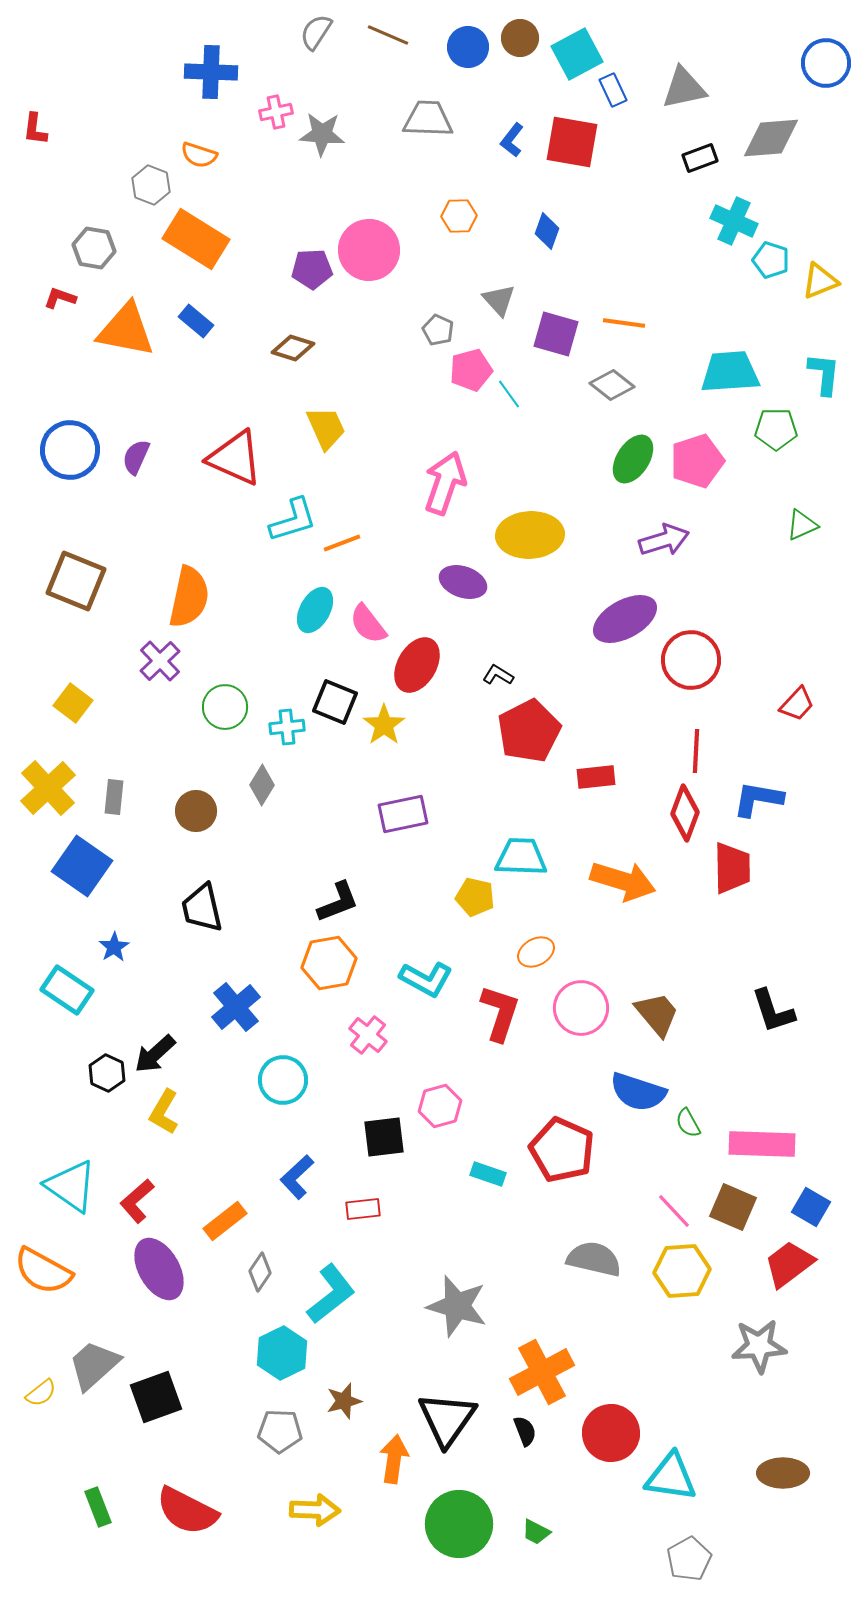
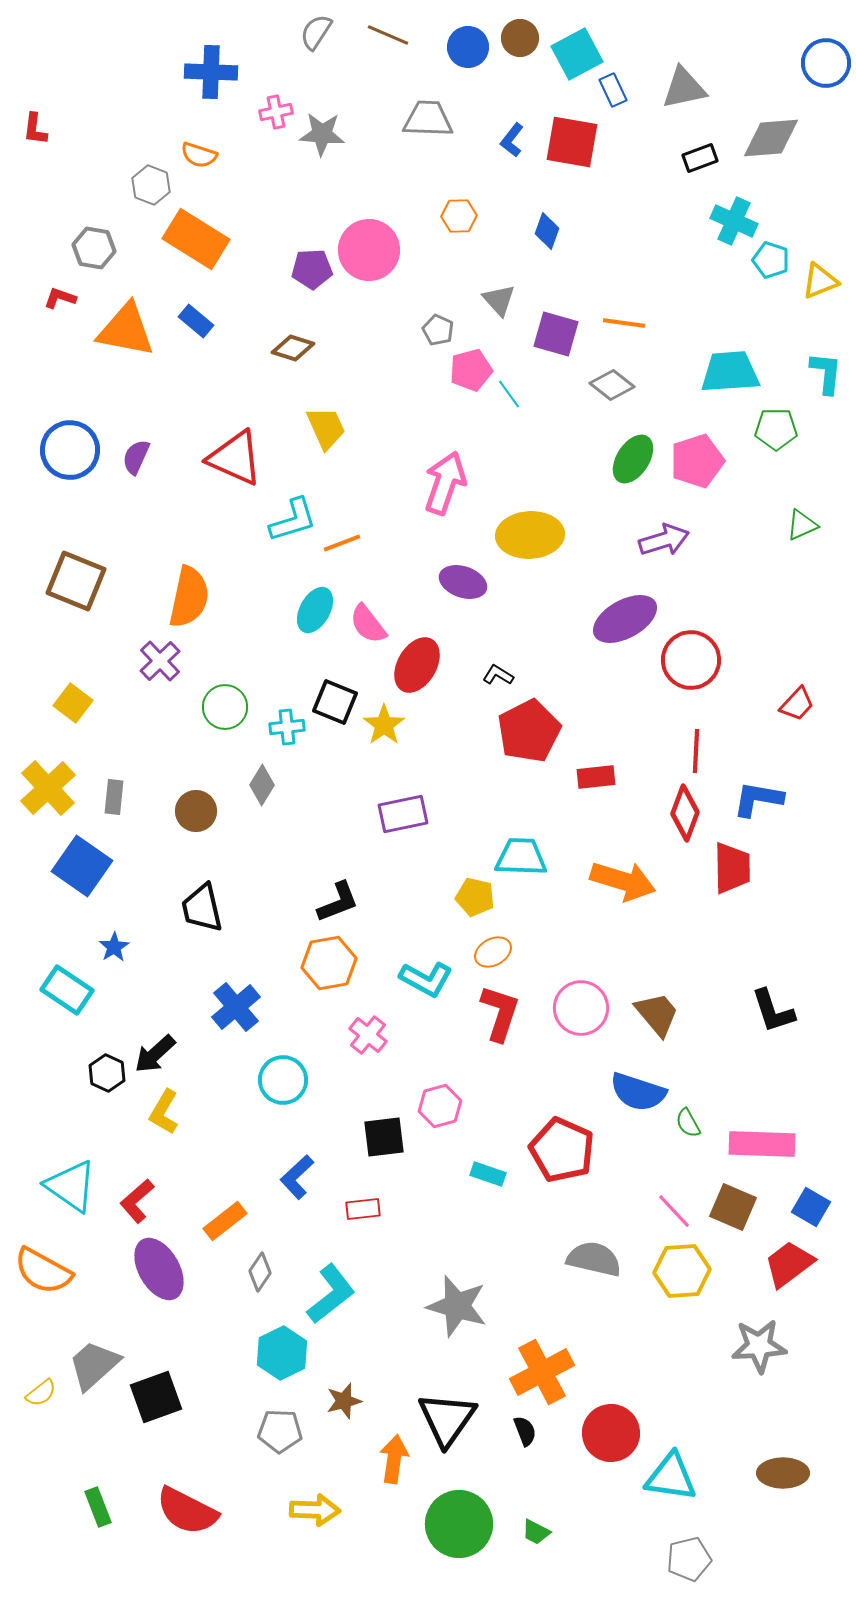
cyan L-shape at (824, 374): moved 2 px right, 1 px up
orange ellipse at (536, 952): moved 43 px left
gray pentagon at (689, 1559): rotated 15 degrees clockwise
